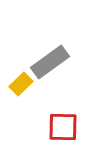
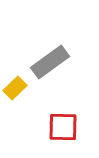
yellow rectangle: moved 6 px left, 4 px down
